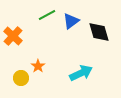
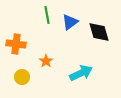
green line: rotated 72 degrees counterclockwise
blue triangle: moved 1 px left, 1 px down
orange cross: moved 3 px right, 8 px down; rotated 36 degrees counterclockwise
orange star: moved 8 px right, 5 px up
yellow circle: moved 1 px right, 1 px up
